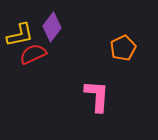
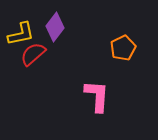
purple diamond: moved 3 px right
yellow L-shape: moved 1 px right, 1 px up
red semicircle: rotated 16 degrees counterclockwise
